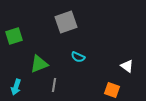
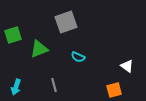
green square: moved 1 px left, 1 px up
green triangle: moved 15 px up
gray line: rotated 24 degrees counterclockwise
orange square: moved 2 px right; rotated 35 degrees counterclockwise
